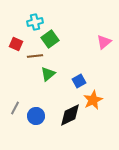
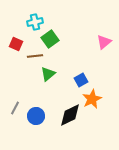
blue square: moved 2 px right, 1 px up
orange star: moved 1 px left, 1 px up
